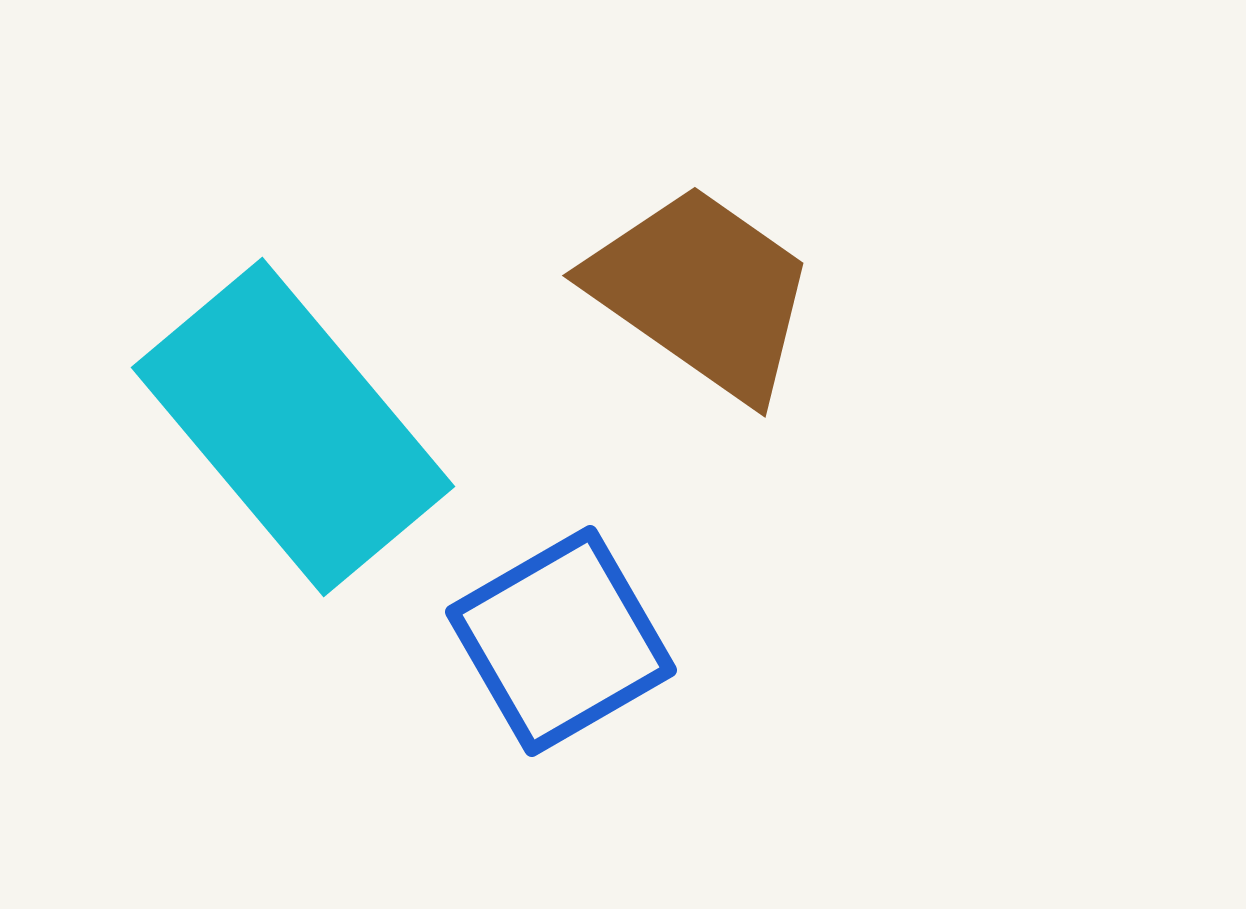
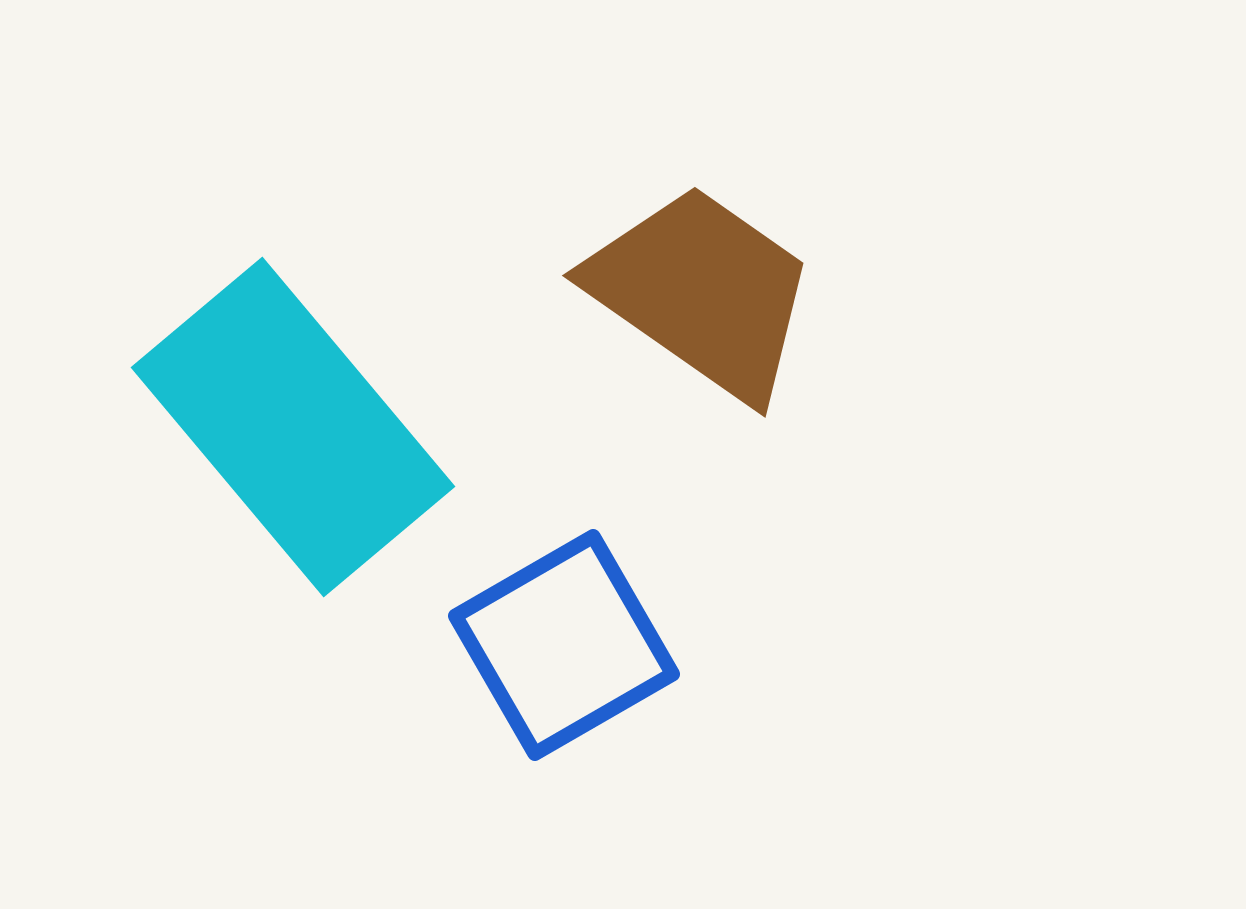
blue square: moved 3 px right, 4 px down
